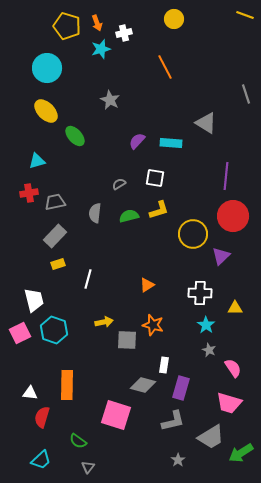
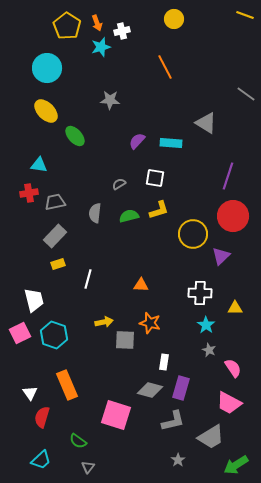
yellow pentagon at (67, 26): rotated 16 degrees clockwise
white cross at (124, 33): moved 2 px left, 2 px up
cyan star at (101, 49): moved 2 px up
gray line at (246, 94): rotated 36 degrees counterclockwise
gray star at (110, 100): rotated 24 degrees counterclockwise
cyan triangle at (37, 161): moved 2 px right, 4 px down; rotated 24 degrees clockwise
purple line at (226, 176): moved 2 px right; rotated 12 degrees clockwise
orange triangle at (147, 285): moved 6 px left; rotated 35 degrees clockwise
orange star at (153, 325): moved 3 px left, 2 px up
cyan hexagon at (54, 330): moved 5 px down
gray square at (127, 340): moved 2 px left
white rectangle at (164, 365): moved 3 px up
orange rectangle at (67, 385): rotated 24 degrees counterclockwise
gray diamond at (143, 385): moved 7 px right, 5 px down
white triangle at (30, 393): rotated 49 degrees clockwise
pink trapezoid at (229, 403): rotated 12 degrees clockwise
green arrow at (241, 453): moved 5 px left, 12 px down
